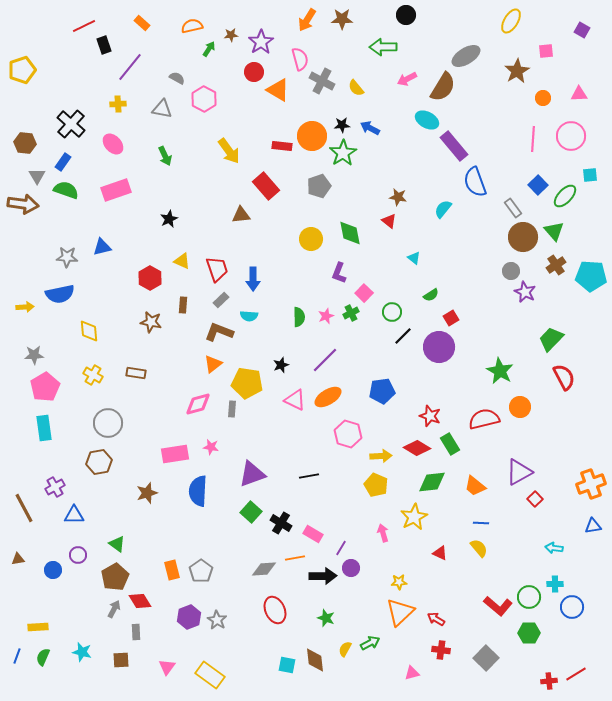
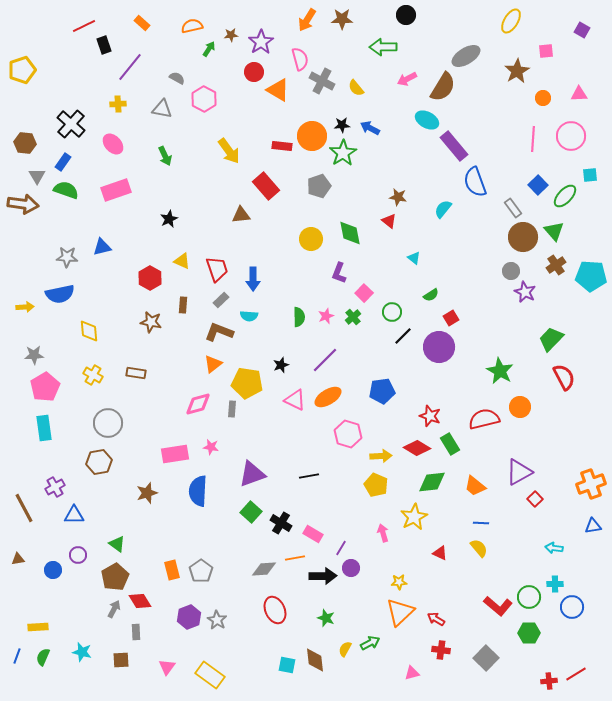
green cross at (351, 313): moved 2 px right, 4 px down; rotated 14 degrees counterclockwise
